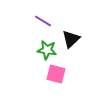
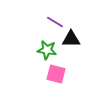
purple line: moved 12 px right, 1 px down
black triangle: rotated 42 degrees clockwise
